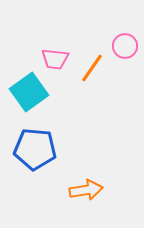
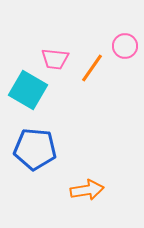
cyan square: moved 1 px left, 2 px up; rotated 24 degrees counterclockwise
orange arrow: moved 1 px right
